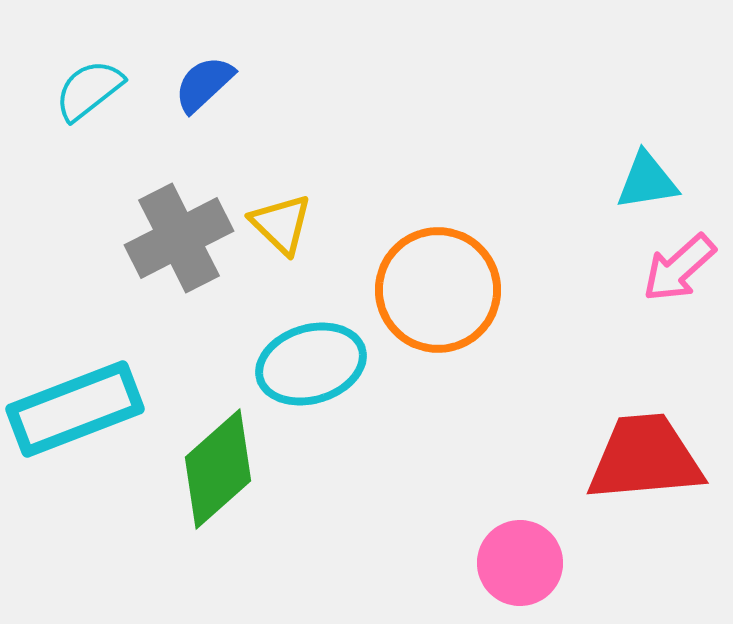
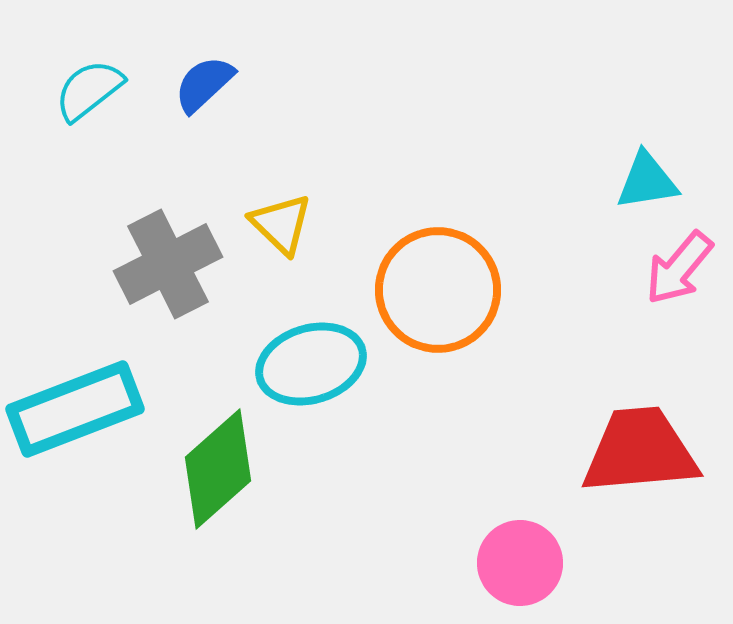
gray cross: moved 11 px left, 26 px down
pink arrow: rotated 8 degrees counterclockwise
red trapezoid: moved 5 px left, 7 px up
